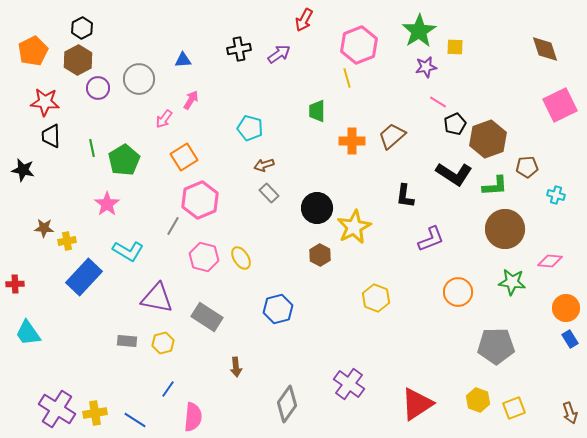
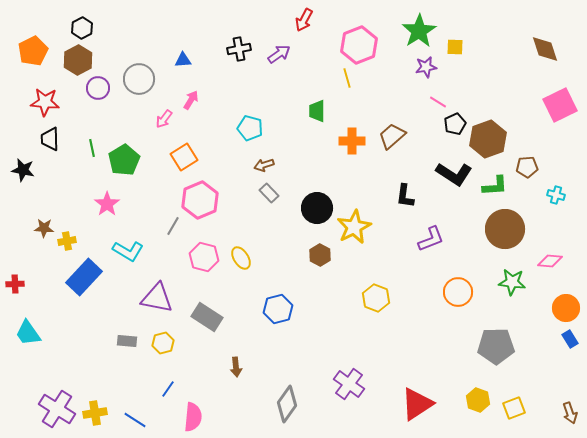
black trapezoid at (51, 136): moved 1 px left, 3 px down
